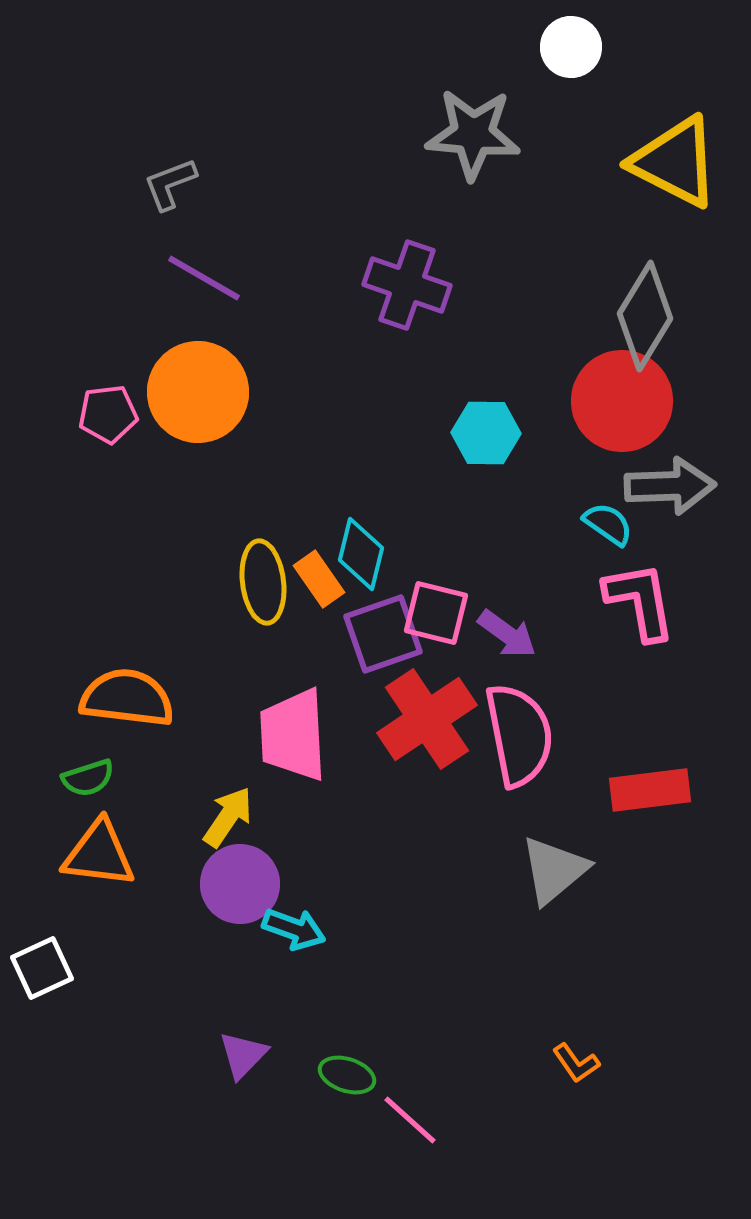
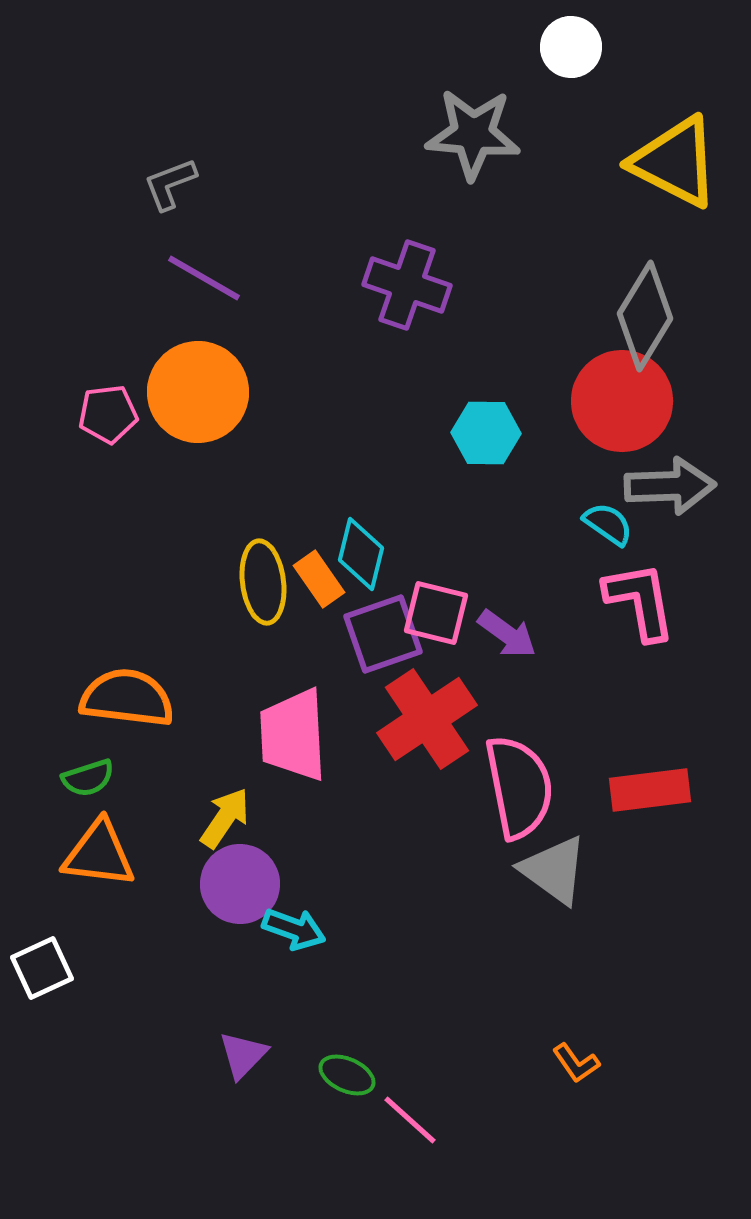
pink semicircle: moved 52 px down
yellow arrow: moved 3 px left, 1 px down
gray triangle: rotated 44 degrees counterclockwise
green ellipse: rotated 6 degrees clockwise
